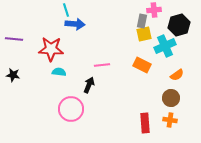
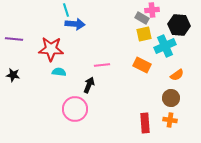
pink cross: moved 2 px left
gray rectangle: moved 3 px up; rotated 72 degrees counterclockwise
black hexagon: rotated 20 degrees clockwise
pink circle: moved 4 px right
